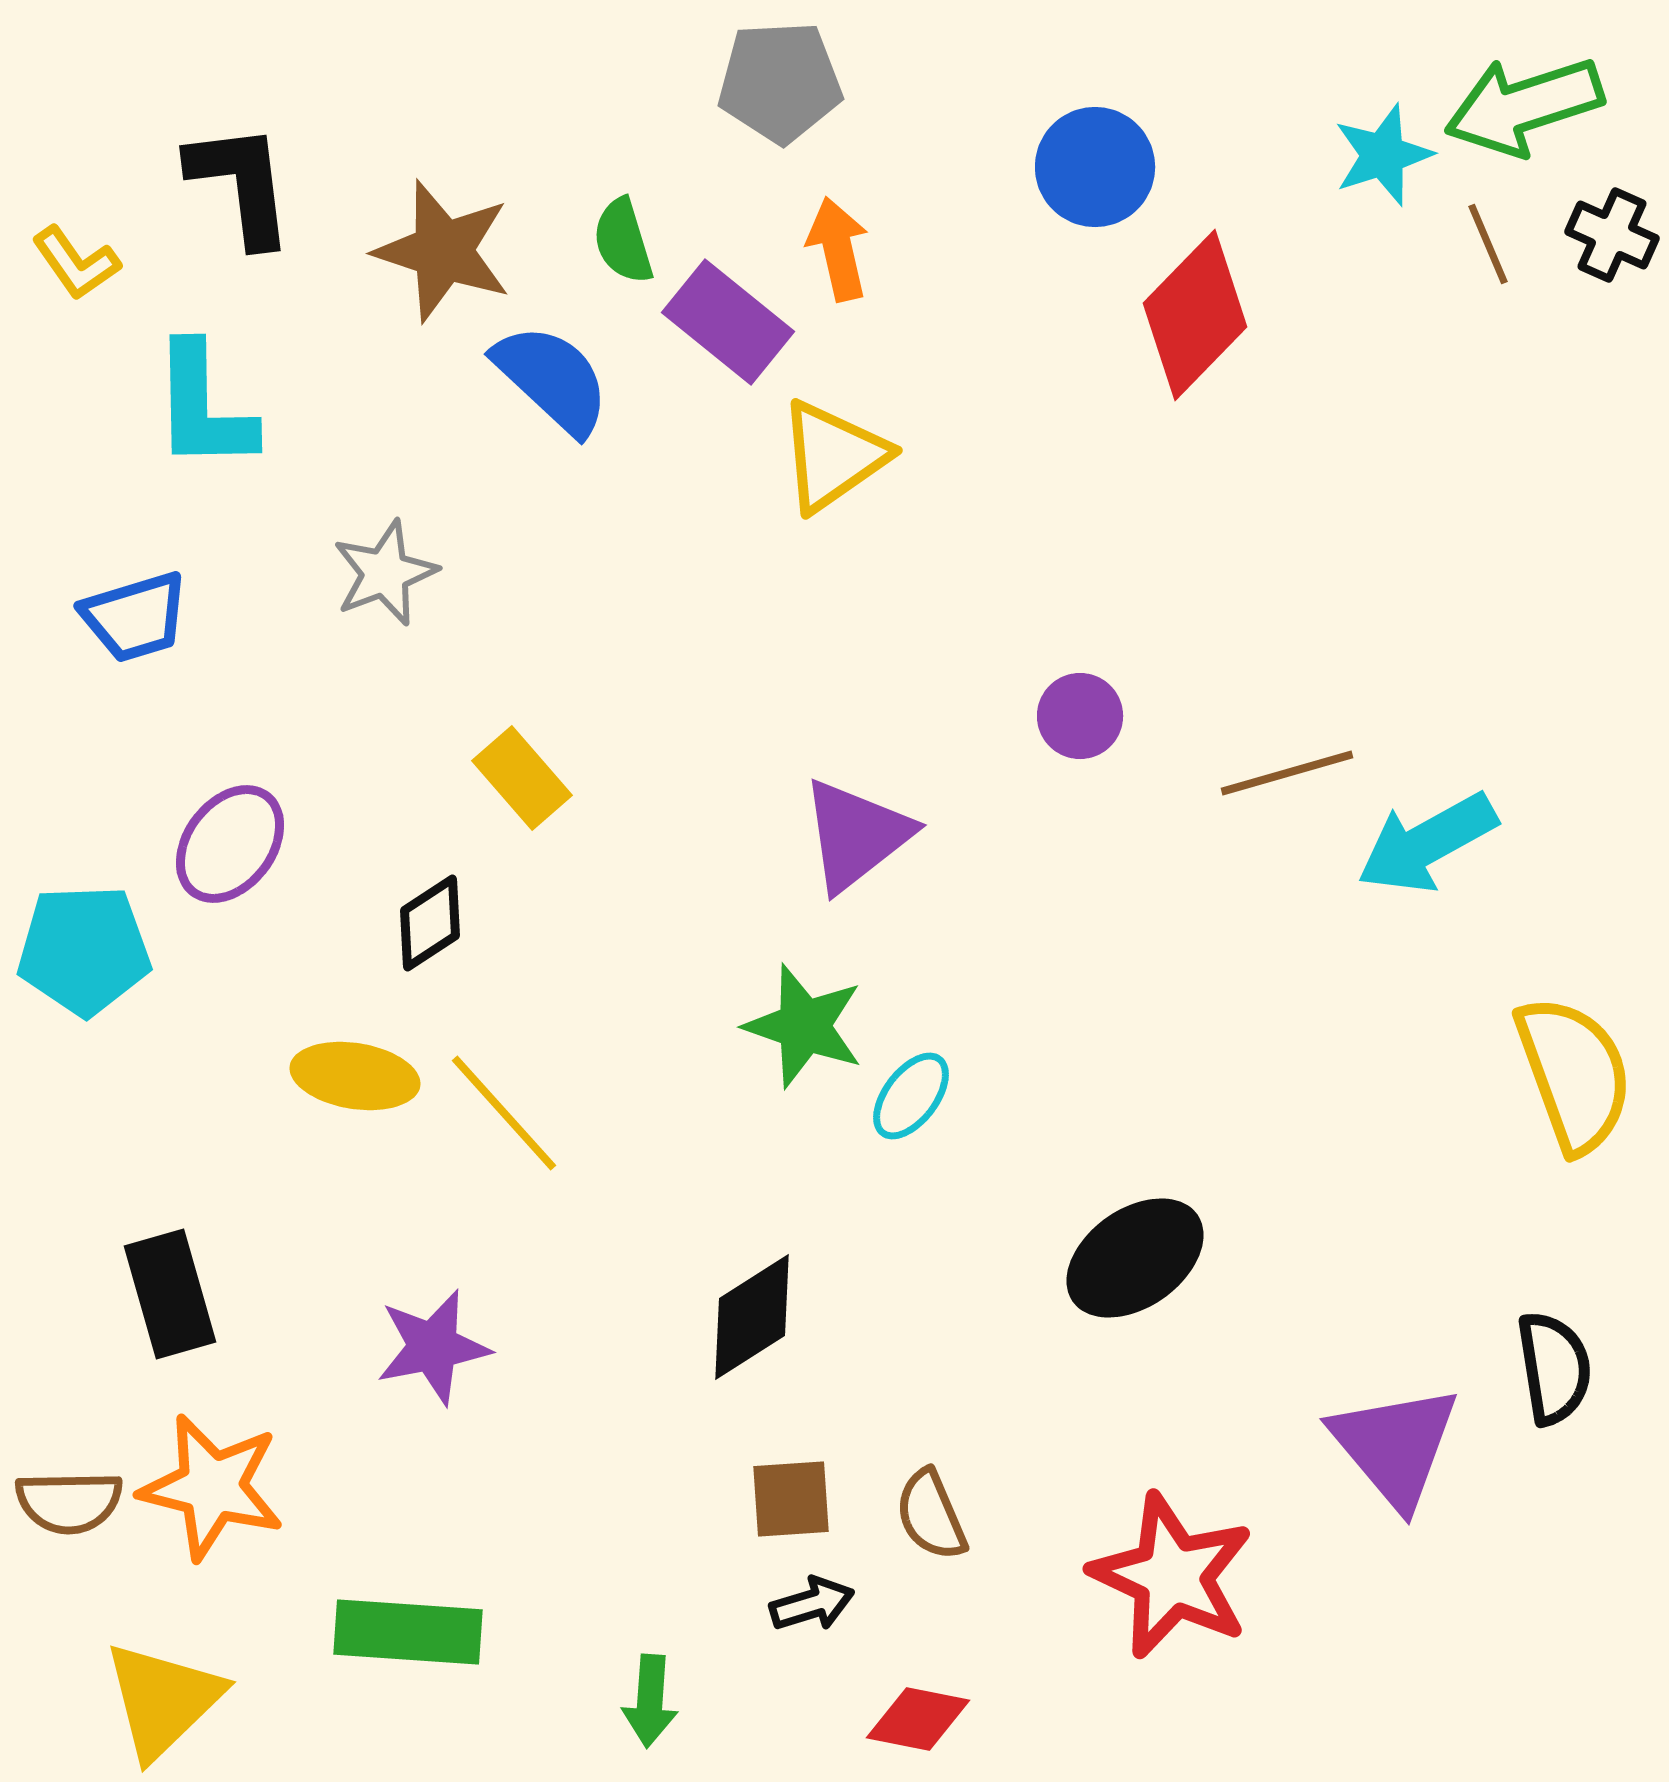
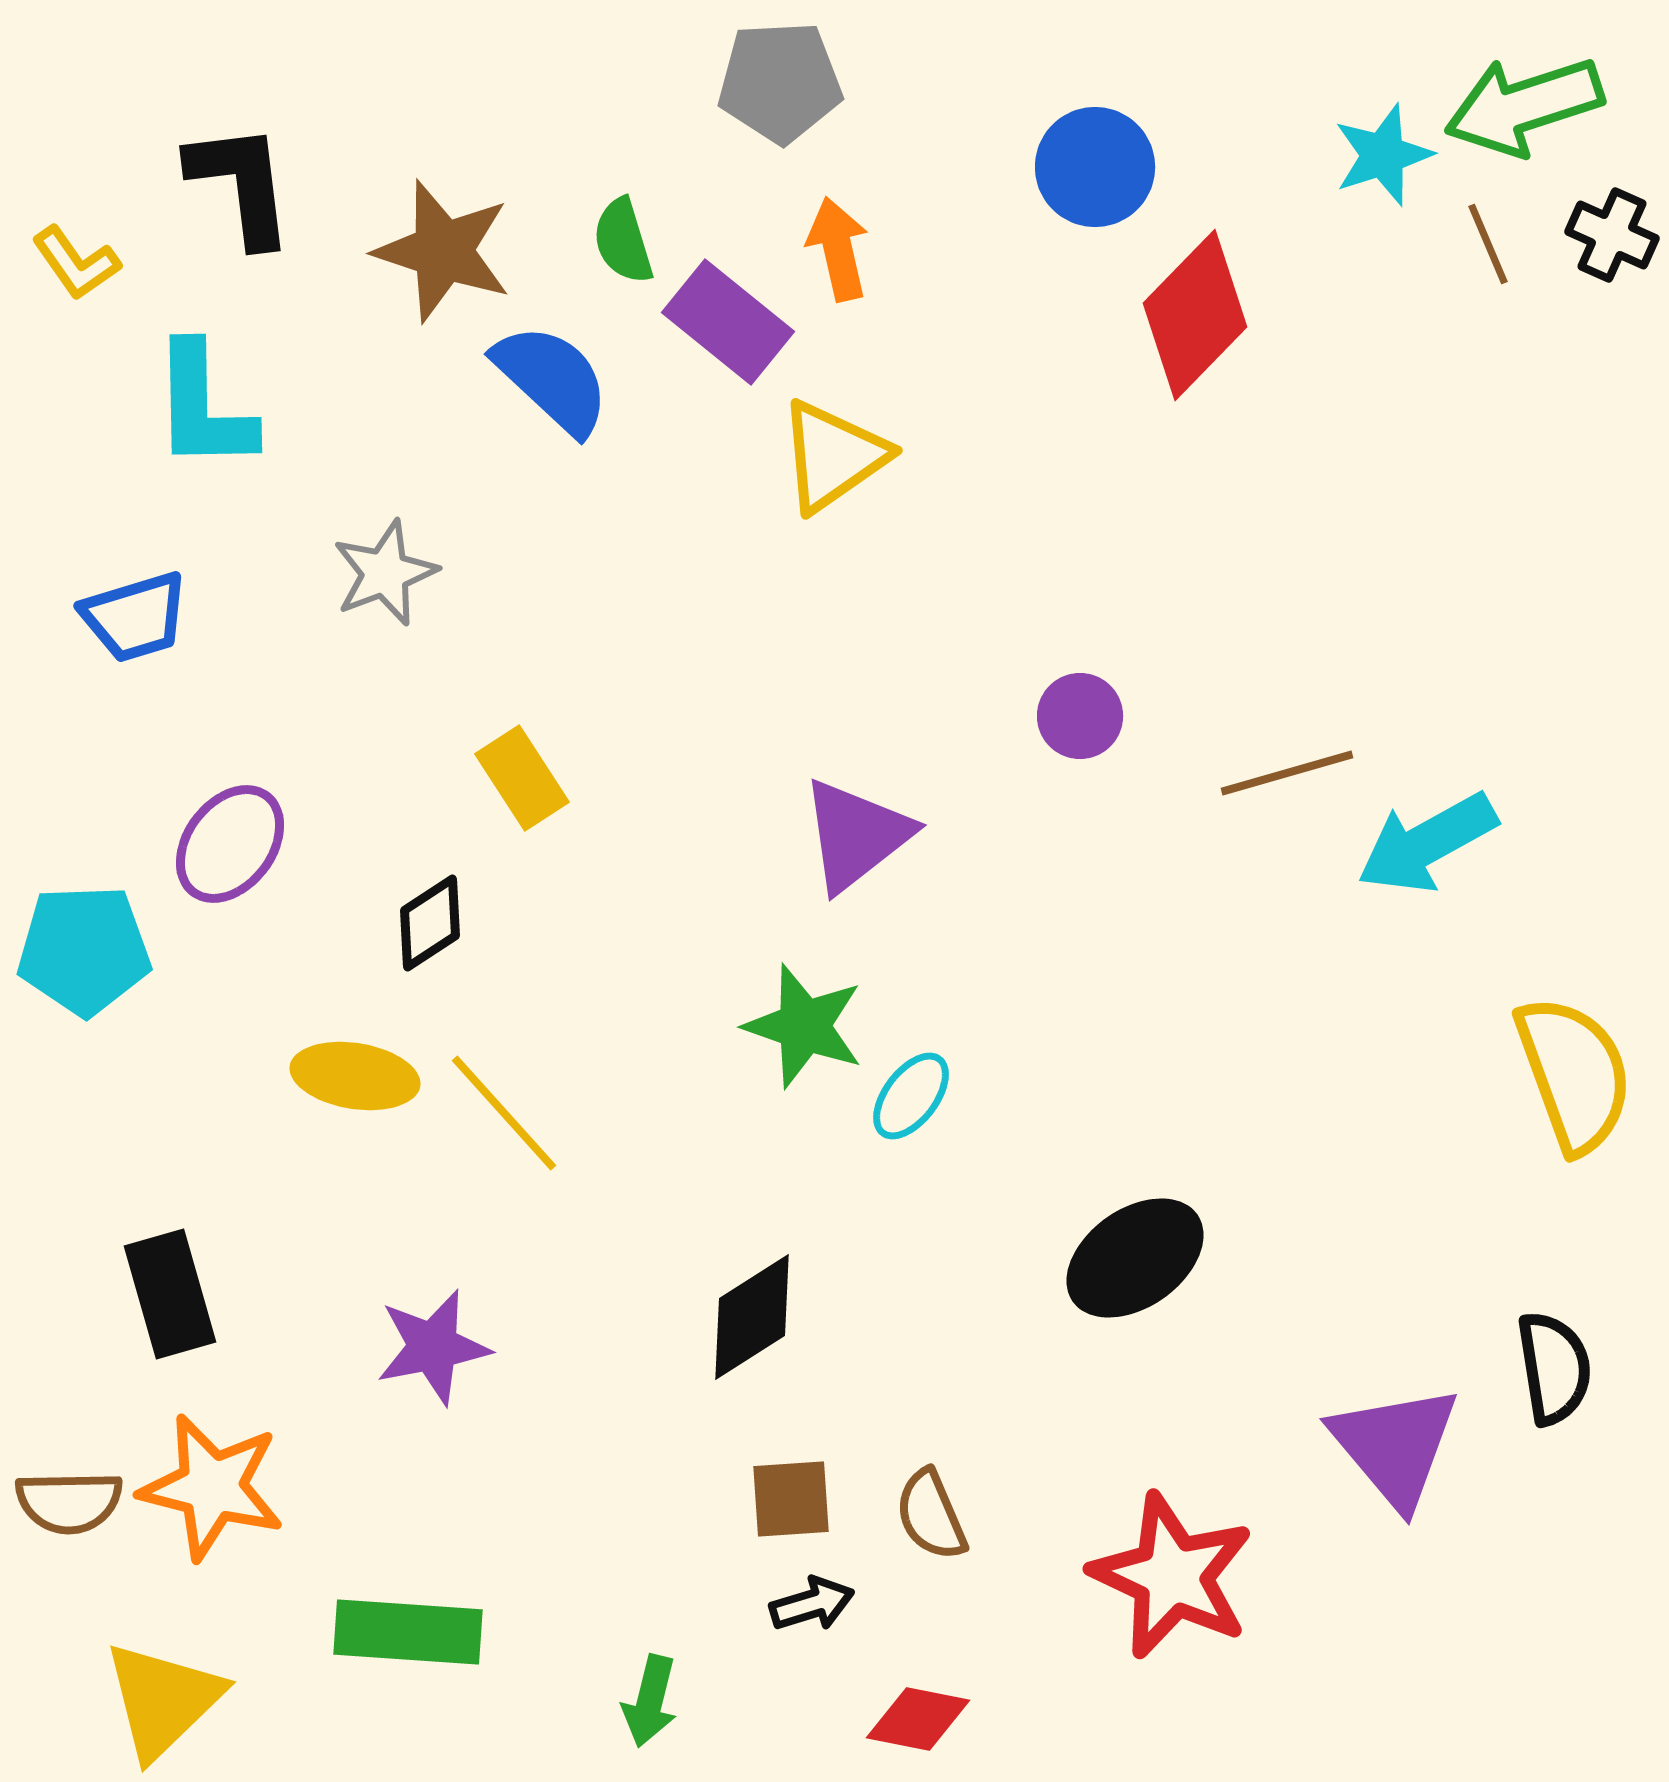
yellow rectangle at (522, 778): rotated 8 degrees clockwise
green arrow at (650, 1701): rotated 10 degrees clockwise
